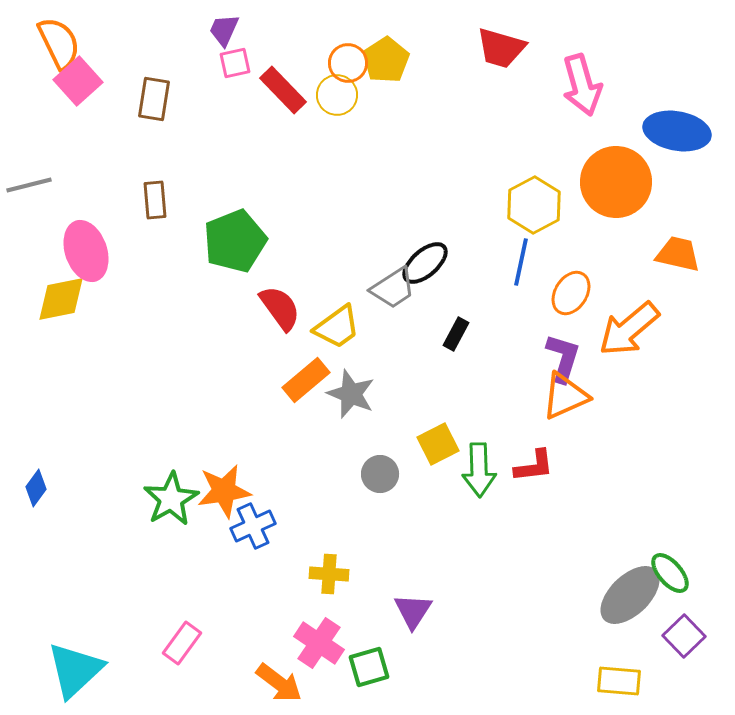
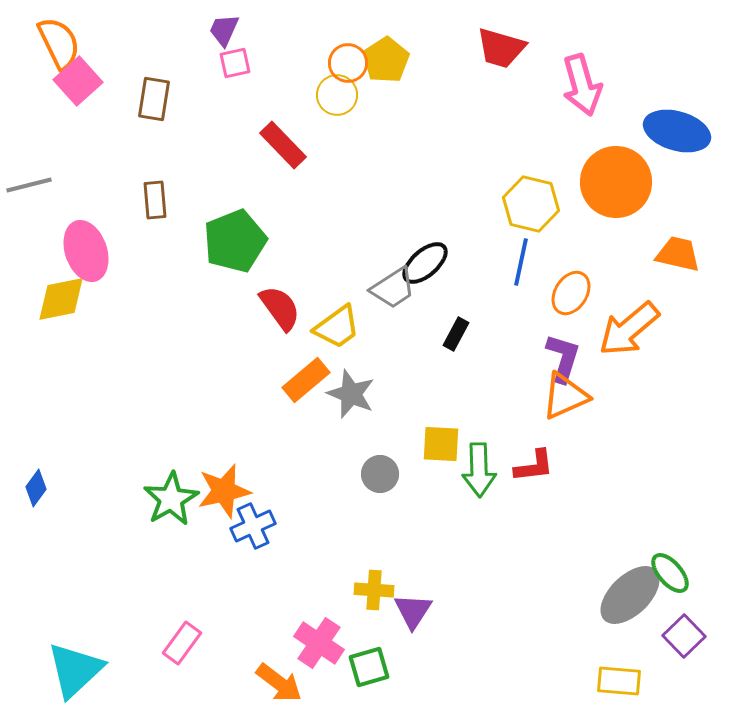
red rectangle at (283, 90): moved 55 px down
blue ellipse at (677, 131): rotated 6 degrees clockwise
yellow hexagon at (534, 205): moved 3 px left, 1 px up; rotated 18 degrees counterclockwise
yellow square at (438, 444): moved 3 px right; rotated 30 degrees clockwise
orange star at (224, 491): rotated 4 degrees counterclockwise
yellow cross at (329, 574): moved 45 px right, 16 px down
